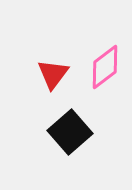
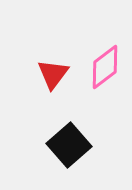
black square: moved 1 px left, 13 px down
